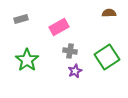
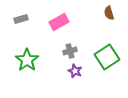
brown semicircle: rotated 104 degrees counterclockwise
pink rectangle: moved 5 px up
gray cross: rotated 24 degrees counterclockwise
purple star: rotated 24 degrees counterclockwise
